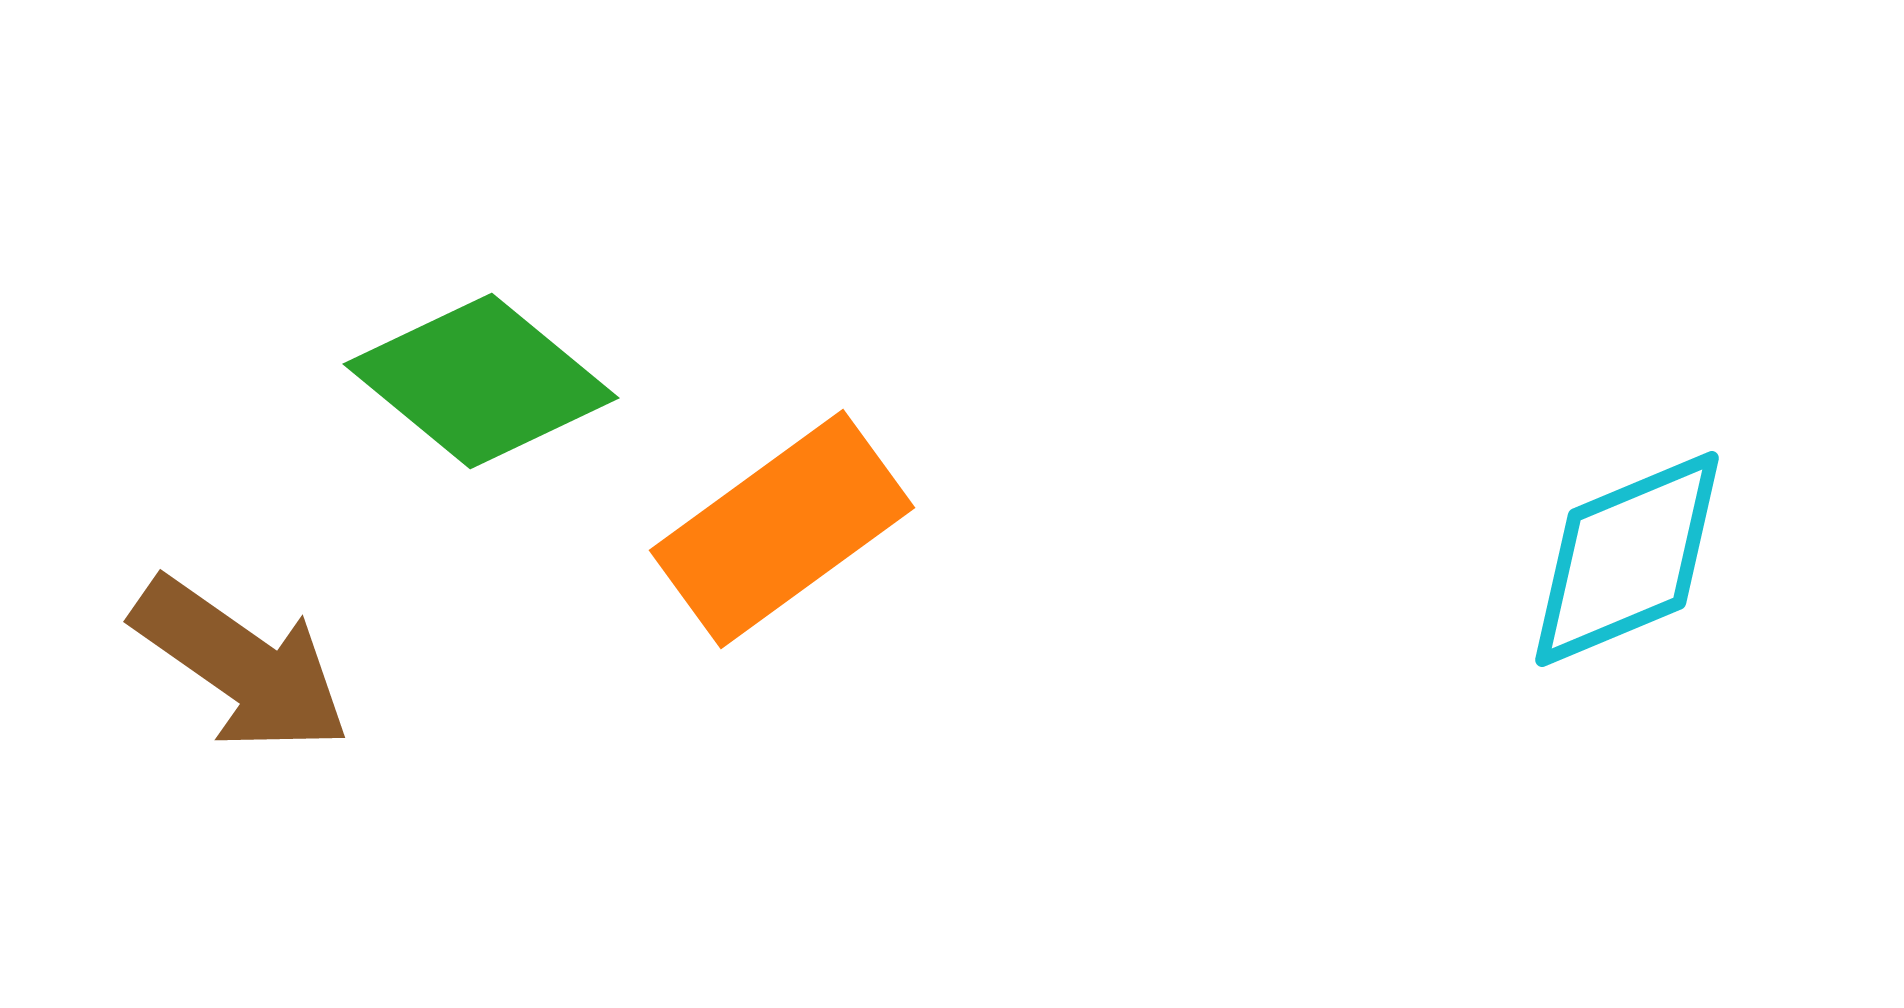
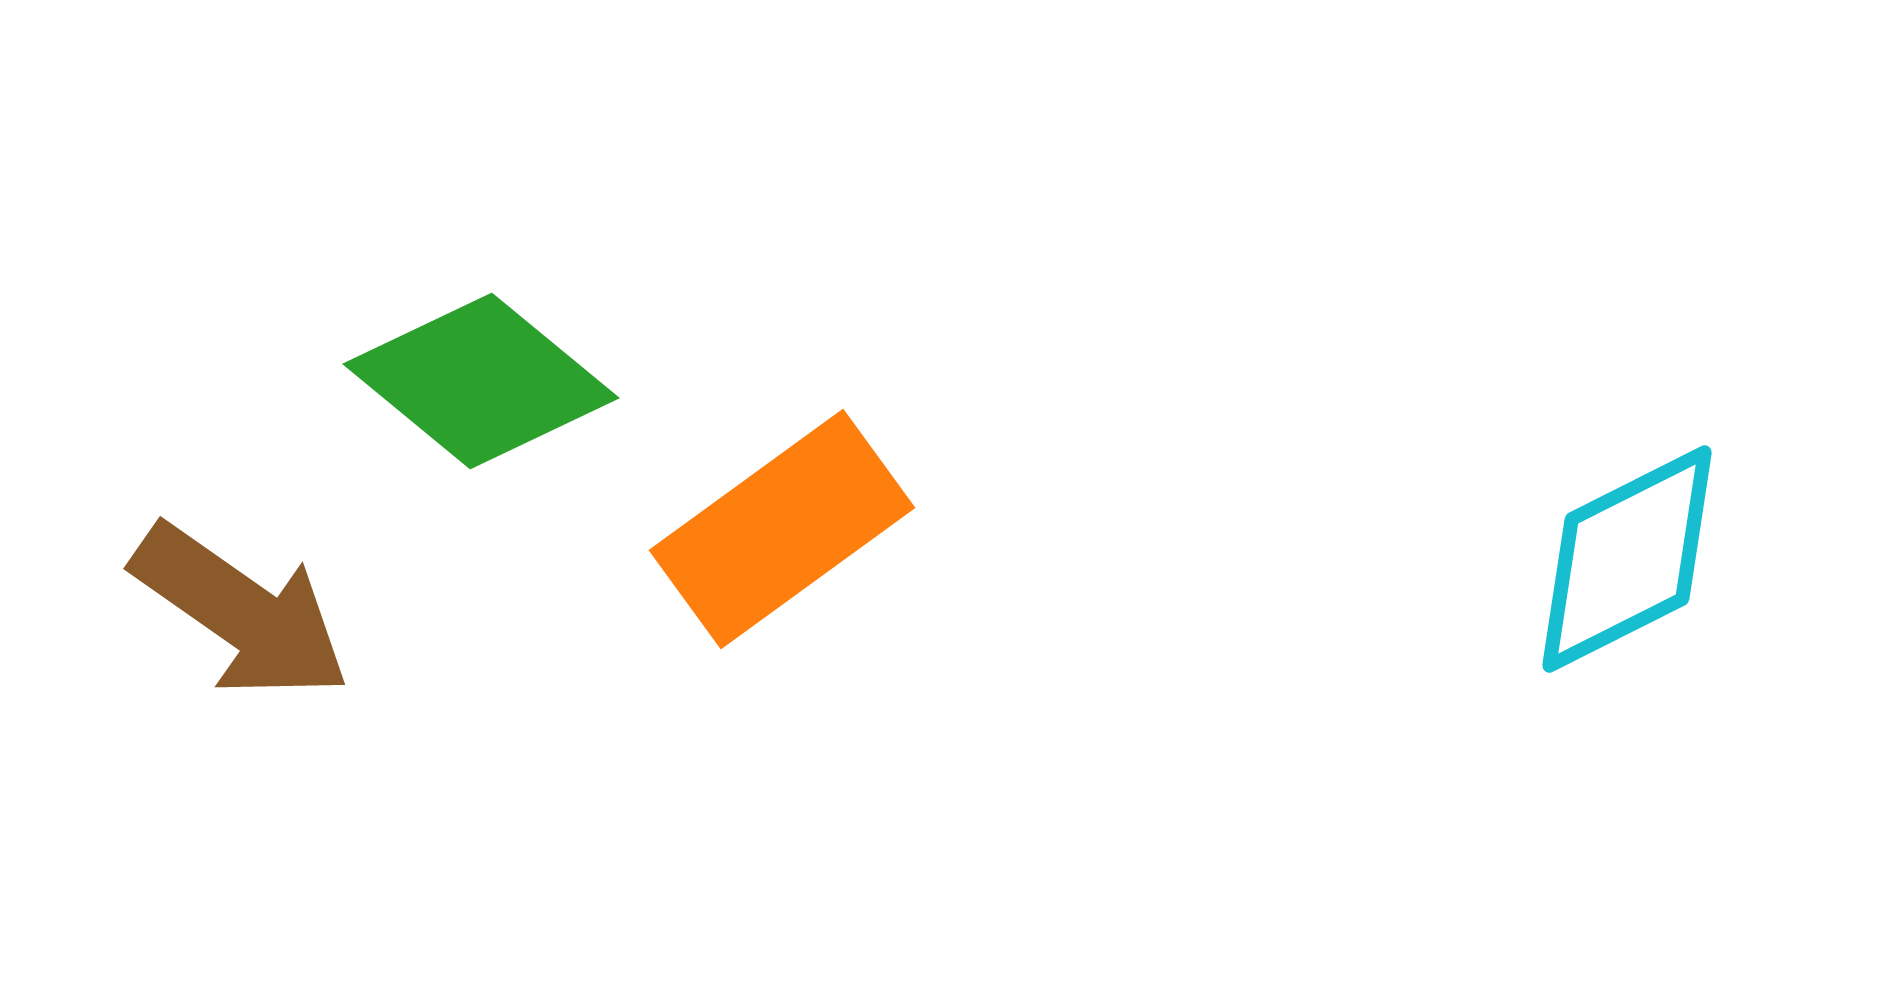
cyan diamond: rotated 4 degrees counterclockwise
brown arrow: moved 53 px up
